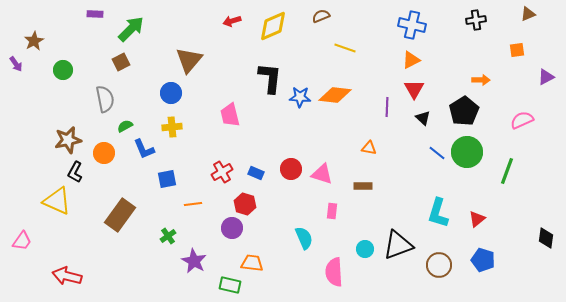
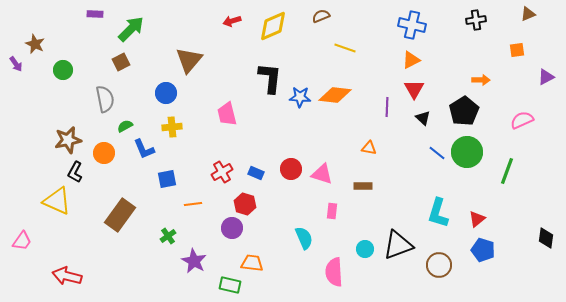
brown star at (34, 41): moved 1 px right, 3 px down; rotated 18 degrees counterclockwise
blue circle at (171, 93): moved 5 px left
pink trapezoid at (230, 115): moved 3 px left, 1 px up
blue pentagon at (483, 260): moved 10 px up
